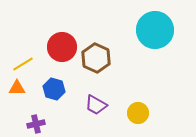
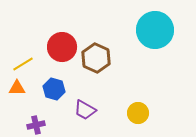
purple trapezoid: moved 11 px left, 5 px down
purple cross: moved 1 px down
